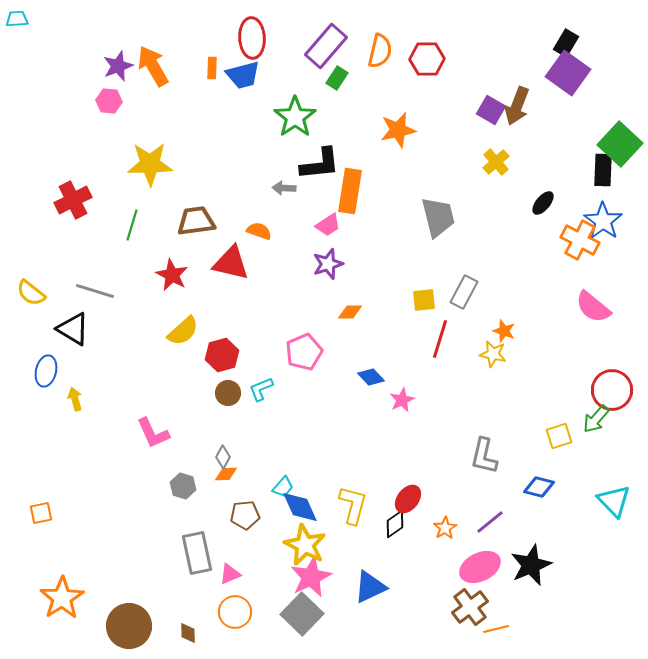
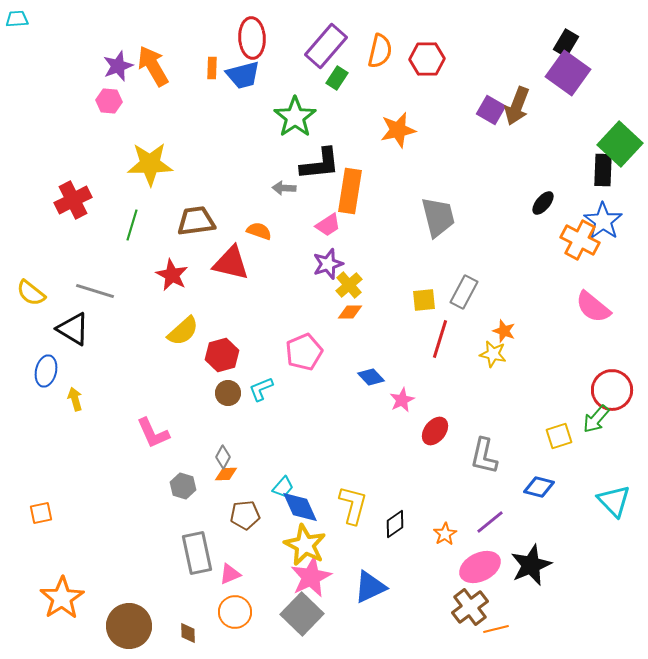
yellow cross at (496, 162): moved 147 px left, 123 px down
red ellipse at (408, 499): moved 27 px right, 68 px up
orange star at (445, 528): moved 6 px down
